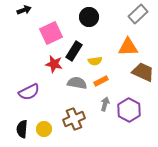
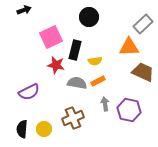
gray rectangle: moved 5 px right, 10 px down
pink square: moved 4 px down
orange triangle: moved 1 px right
black rectangle: moved 1 px right, 1 px up; rotated 18 degrees counterclockwise
red star: moved 2 px right, 1 px down
orange rectangle: moved 3 px left
gray arrow: rotated 24 degrees counterclockwise
purple hexagon: rotated 15 degrees counterclockwise
brown cross: moved 1 px left, 1 px up
